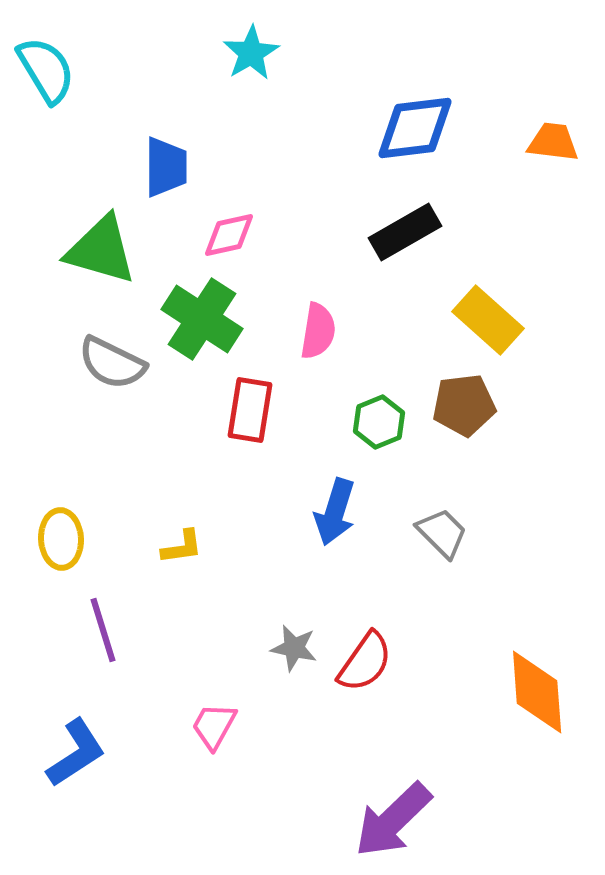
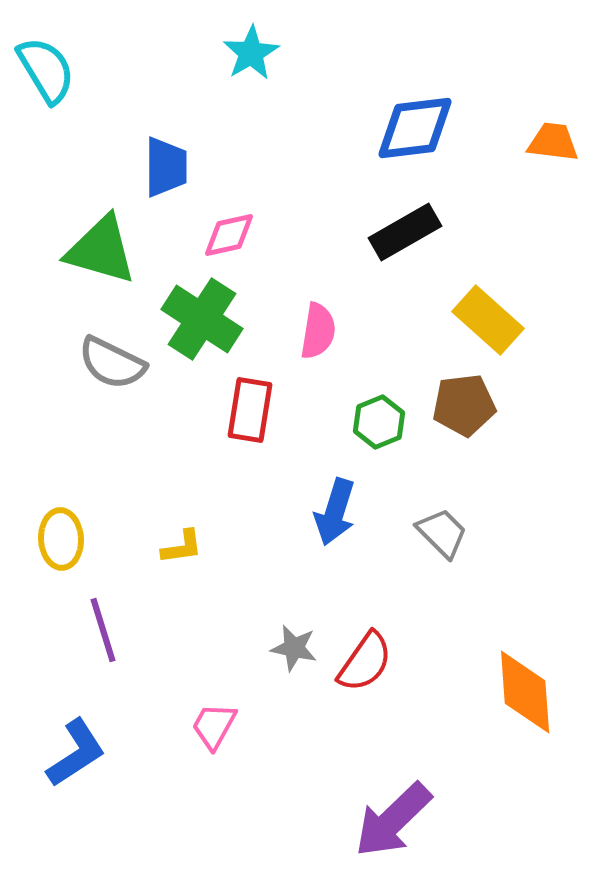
orange diamond: moved 12 px left
